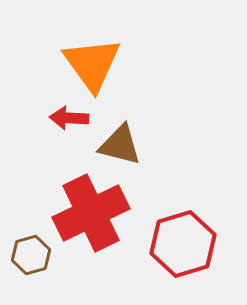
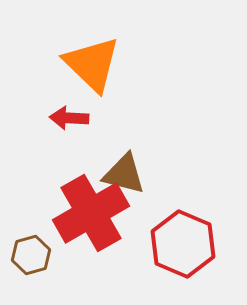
orange triangle: rotated 10 degrees counterclockwise
brown triangle: moved 4 px right, 29 px down
red cross: rotated 4 degrees counterclockwise
red hexagon: rotated 20 degrees counterclockwise
